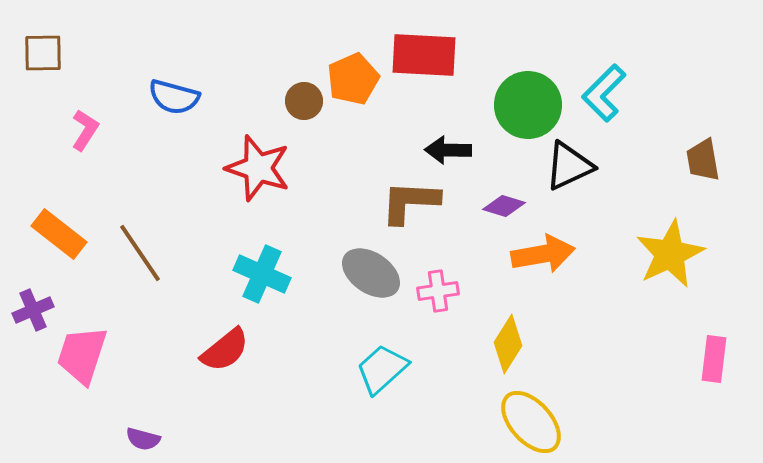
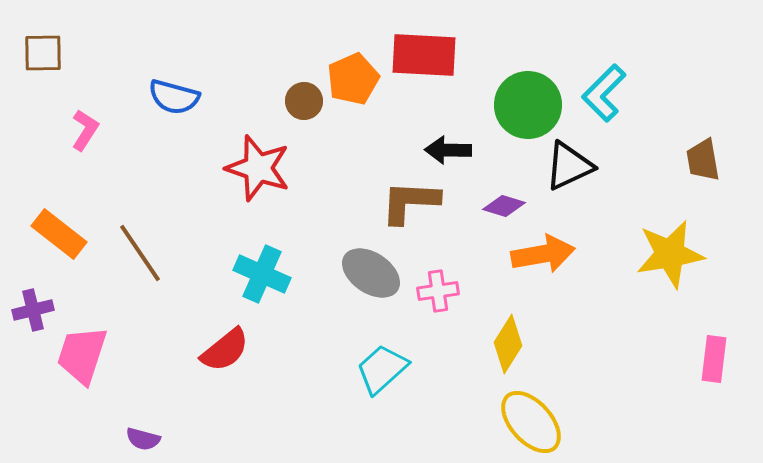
yellow star: rotated 16 degrees clockwise
purple cross: rotated 9 degrees clockwise
